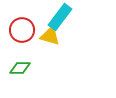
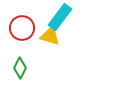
red circle: moved 2 px up
green diamond: rotated 65 degrees counterclockwise
